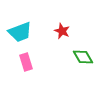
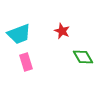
cyan trapezoid: moved 1 px left, 2 px down
